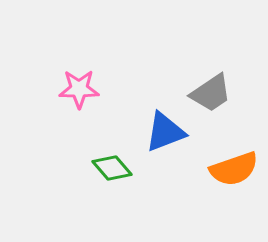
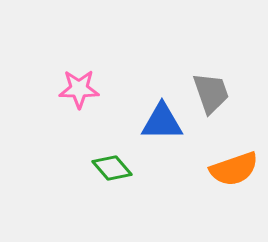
gray trapezoid: rotated 75 degrees counterclockwise
blue triangle: moved 3 px left, 10 px up; rotated 21 degrees clockwise
